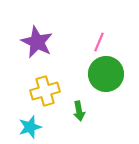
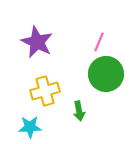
cyan star: rotated 15 degrees clockwise
